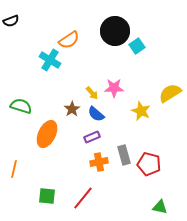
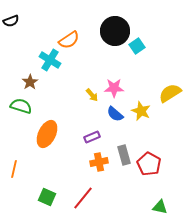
yellow arrow: moved 2 px down
brown star: moved 42 px left, 27 px up
blue semicircle: moved 19 px right
red pentagon: rotated 15 degrees clockwise
green square: moved 1 px down; rotated 18 degrees clockwise
